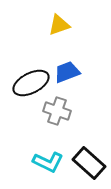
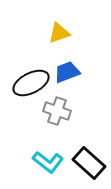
yellow triangle: moved 8 px down
cyan L-shape: rotated 12 degrees clockwise
